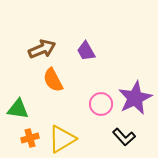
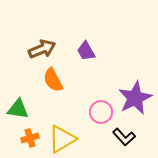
pink circle: moved 8 px down
